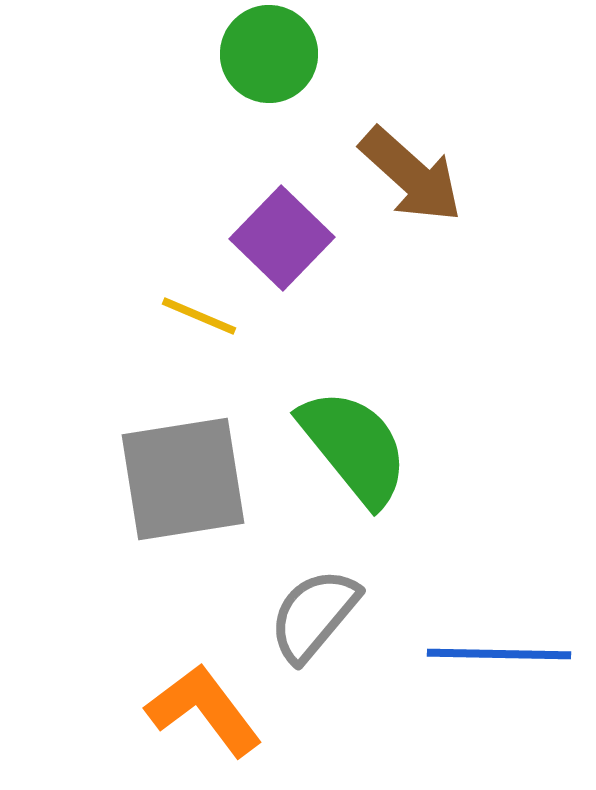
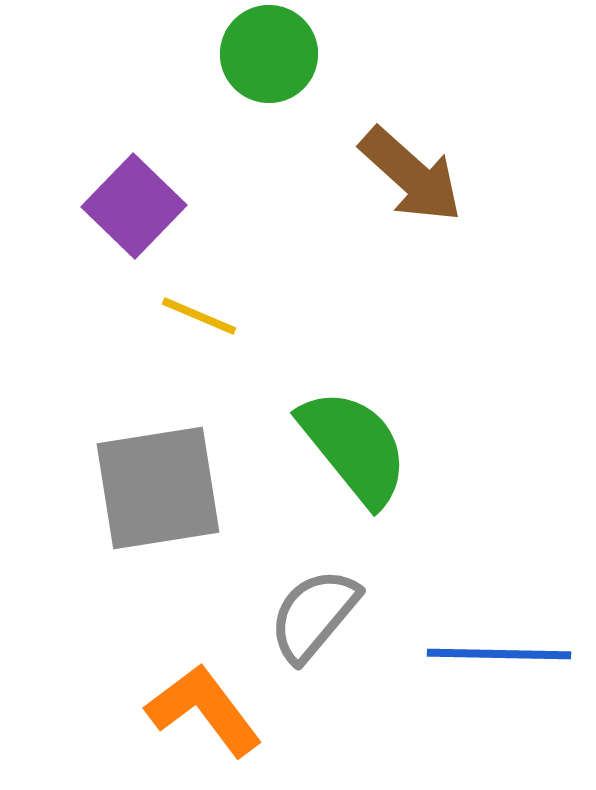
purple square: moved 148 px left, 32 px up
gray square: moved 25 px left, 9 px down
